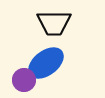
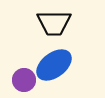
blue ellipse: moved 8 px right, 2 px down
